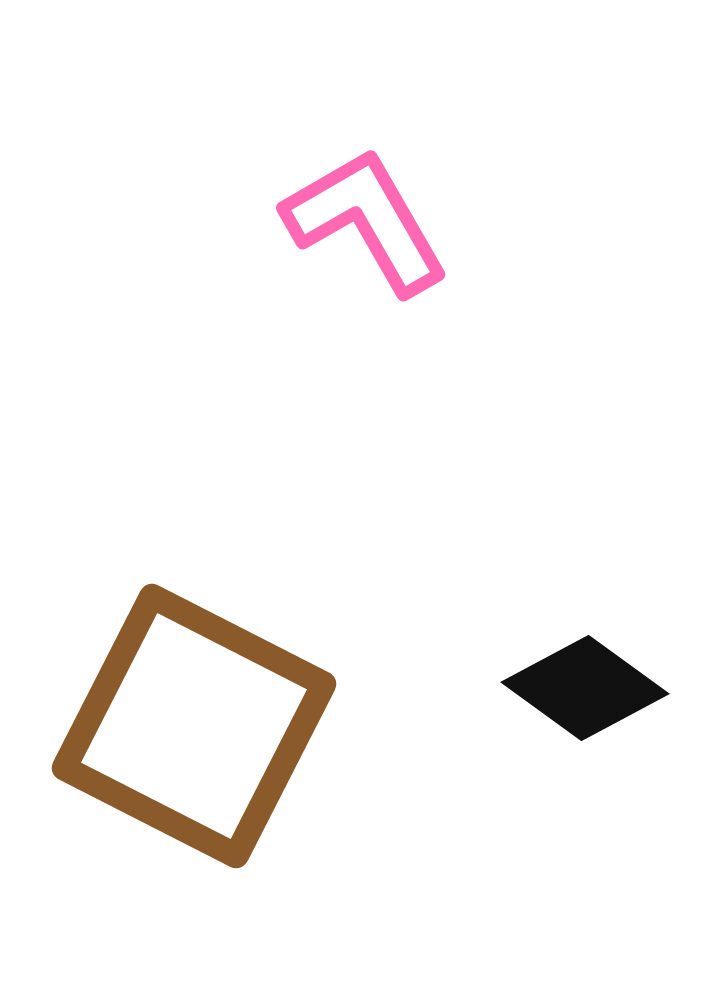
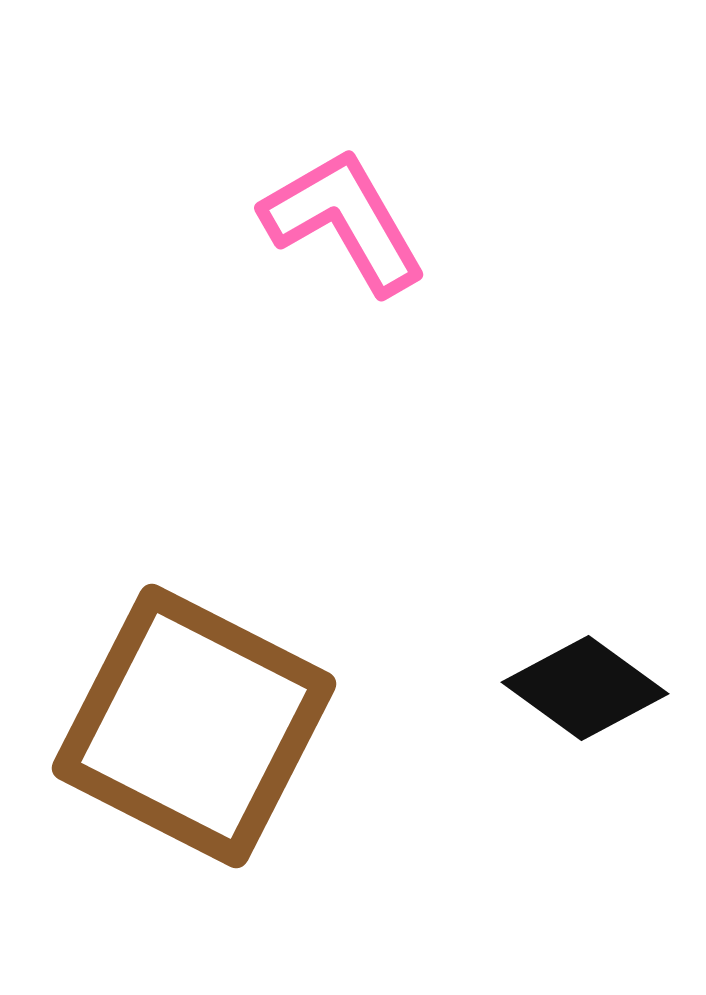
pink L-shape: moved 22 px left
